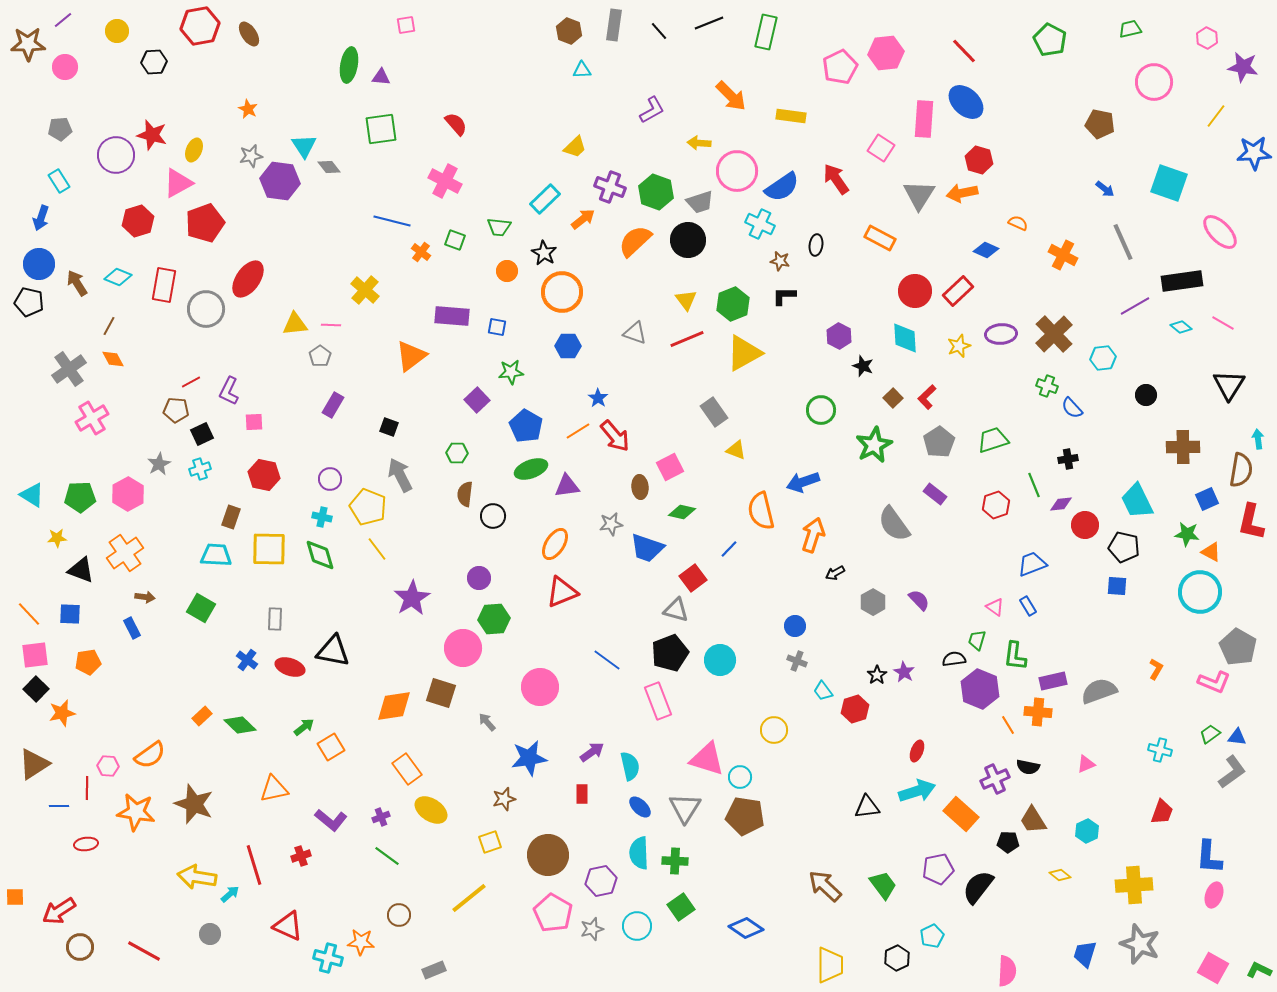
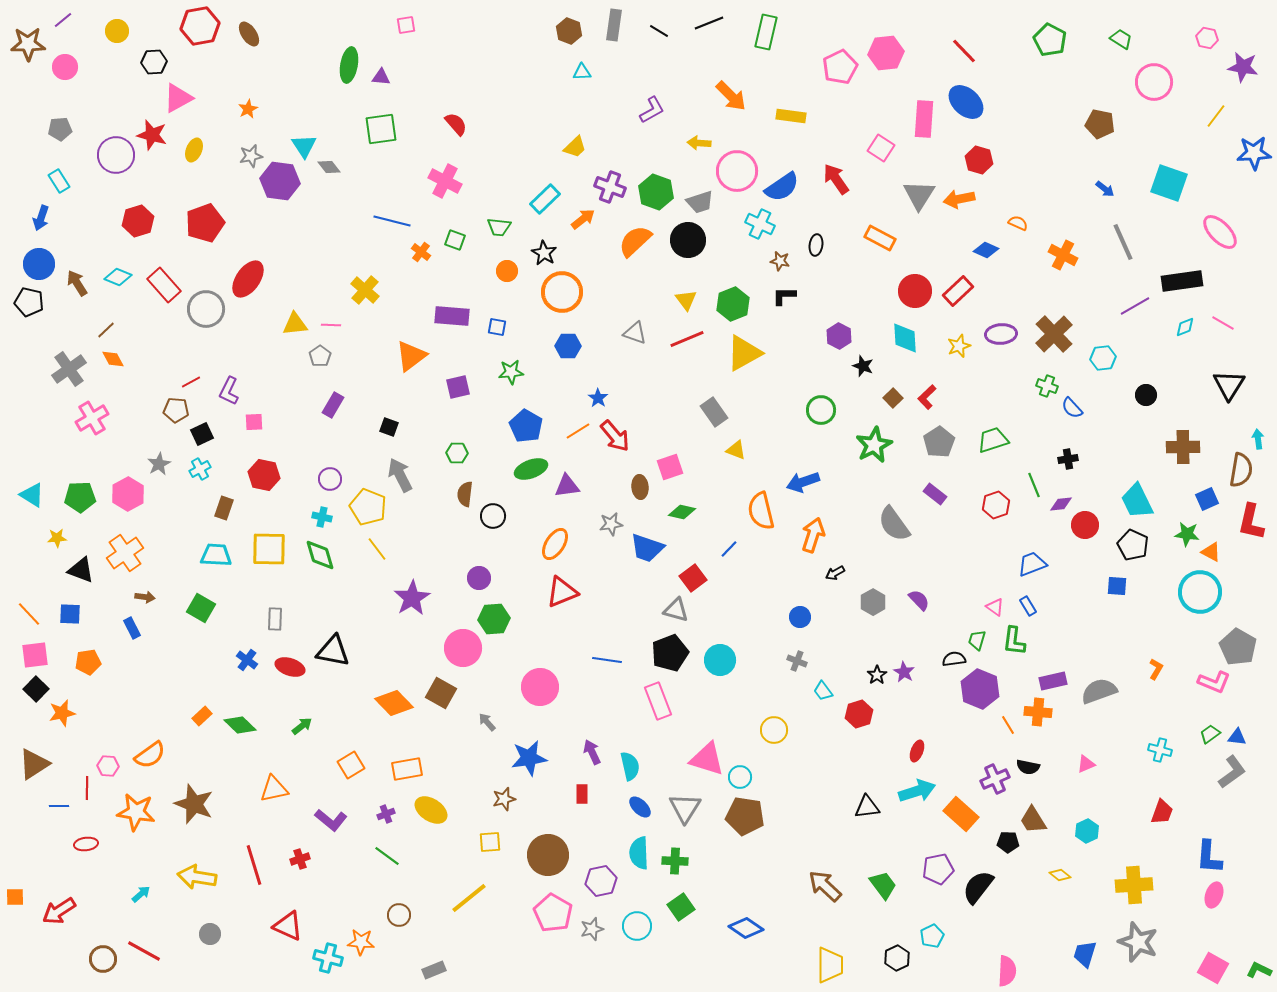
green trapezoid at (1130, 29): moved 9 px left, 10 px down; rotated 45 degrees clockwise
black line at (659, 31): rotated 18 degrees counterclockwise
pink hexagon at (1207, 38): rotated 15 degrees counterclockwise
cyan triangle at (582, 70): moved 2 px down
orange star at (248, 109): rotated 18 degrees clockwise
pink triangle at (178, 183): moved 85 px up
orange arrow at (962, 193): moved 3 px left, 6 px down
red rectangle at (164, 285): rotated 52 degrees counterclockwise
brown line at (109, 326): moved 3 px left, 4 px down; rotated 18 degrees clockwise
cyan diamond at (1181, 327): moved 4 px right; rotated 60 degrees counterclockwise
purple square at (477, 400): moved 19 px left, 13 px up; rotated 30 degrees clockwise
pink square at (670, 467): rotated 8 degrees clockwise
cyan cross at (200, 469): rotated 10 degrees counterclockwise
brown rectangle at (231, 517): moved 7 px left, 9 px up
black pentagon at (1124, 547): moved 9 px right, 2 px up; rotated 12 degrees clockwise
blue circle at (795, 626): moved 5 px right, 9 px up
green L-shape at (1015, 656): moved 1 px left, 15 px up
blue line at (607, 660): rotated 28 degrees counterclockwise
brown square at (441, 693): rotated 12 degrees clockwise
orange diamond at (394, 706): moved 3 px up; rotated 54 degrees clockwise
red hexagon at (855, 709): moved 4 px right, 5 px down
green arrow at (304, 727): moved 2 px left, 1 px up
orange square at (331, 747): moved 20 px right, 18 px down
purple arrow at (592, 752): rotated 80 degrees counterclockwise
orange rectangle at (407, 769): rotated 64 degrees counterclockwise
purple cross at (381, 817): moved 5 px right, 3 px up
yellow square at (490, 842): rotated 15 degrees clockwise
red cross at (301, 856): moved 1 px left, 3 px down
cyan arrow at (230, 894): moved 89 px left
gray star at (1140, 944): moved 2 px left, 2 px up
brown circle at (80, 947): moved 23 px right, 12 px down
